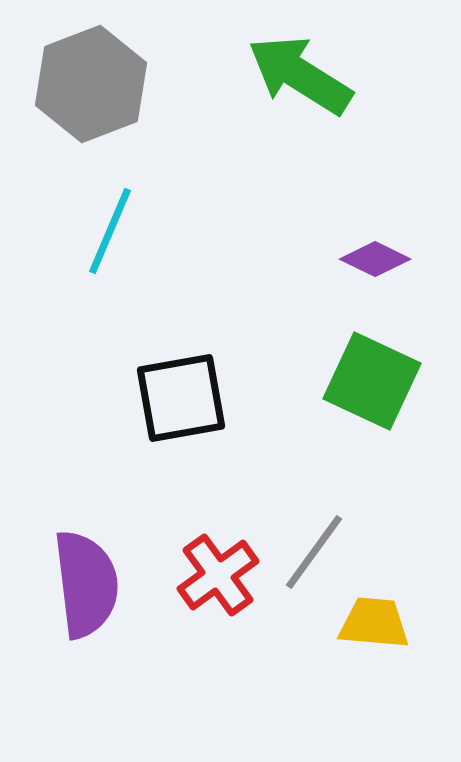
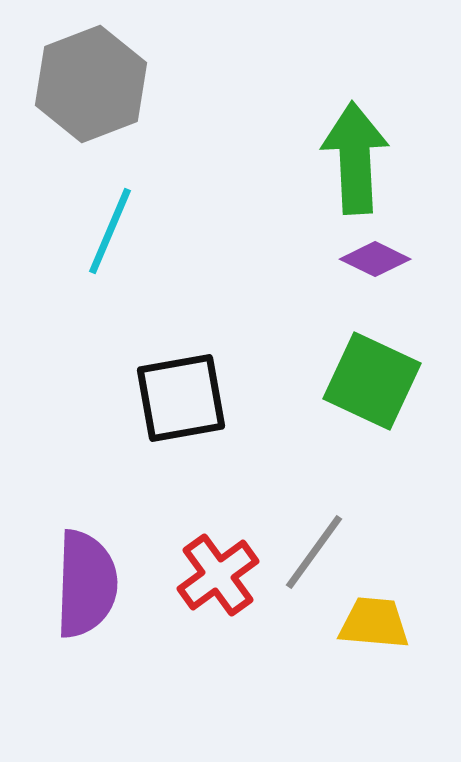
green arrow: moved 55 px right, 83 px down; rotated 55 degrees clockwise
purple semicircle: rotated 9 degrees clockwise
